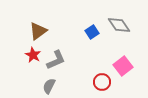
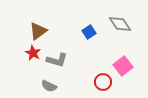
gray diamond: moved 1 px right, 1 px up
blue square: moved 3 px left
red star: moved 2 px up
gray L-shape: moved 1 px right; rotated 40 degrees clockwise
red circle: moved 1 px right
gray semicircle: rotated 91 degrees counterclockwise
